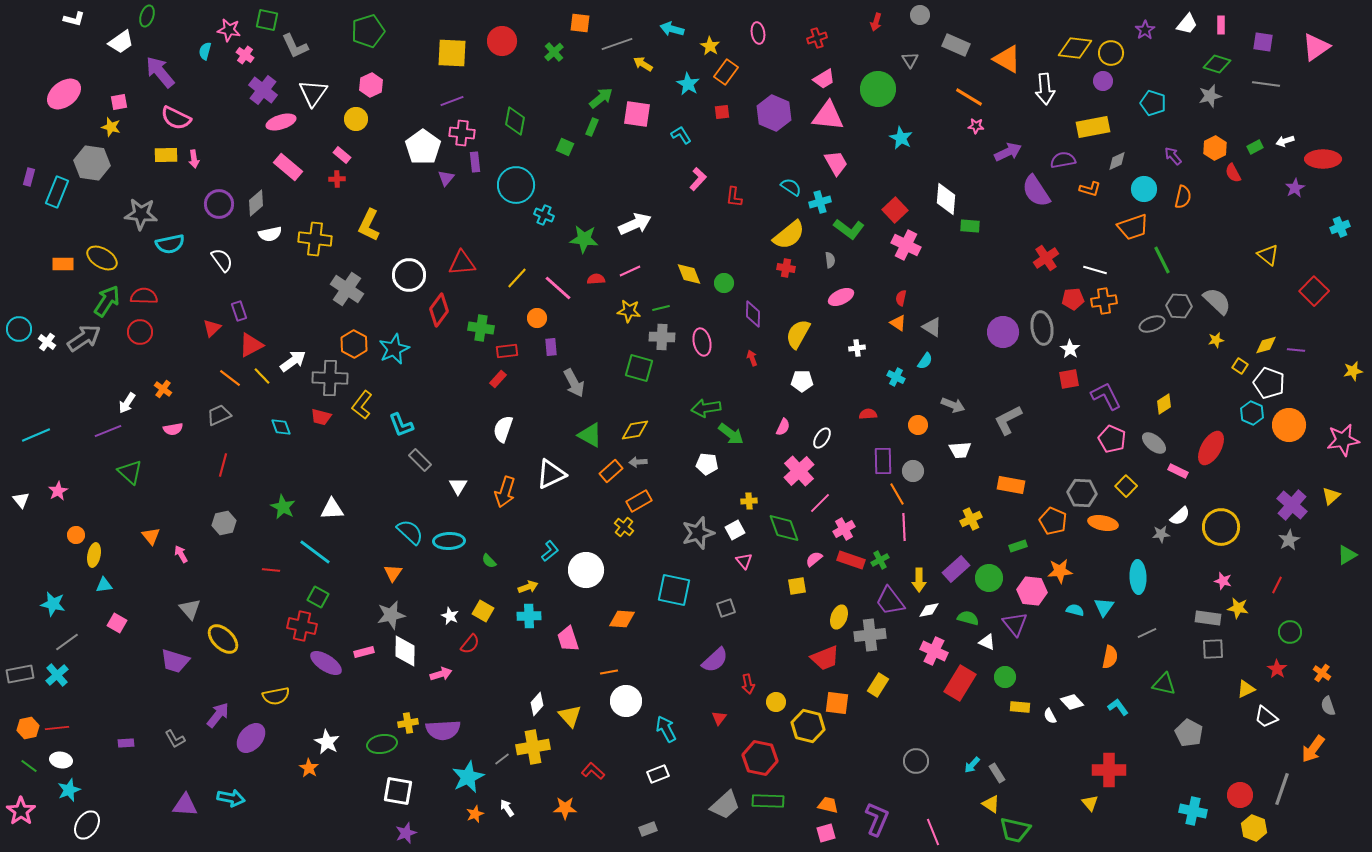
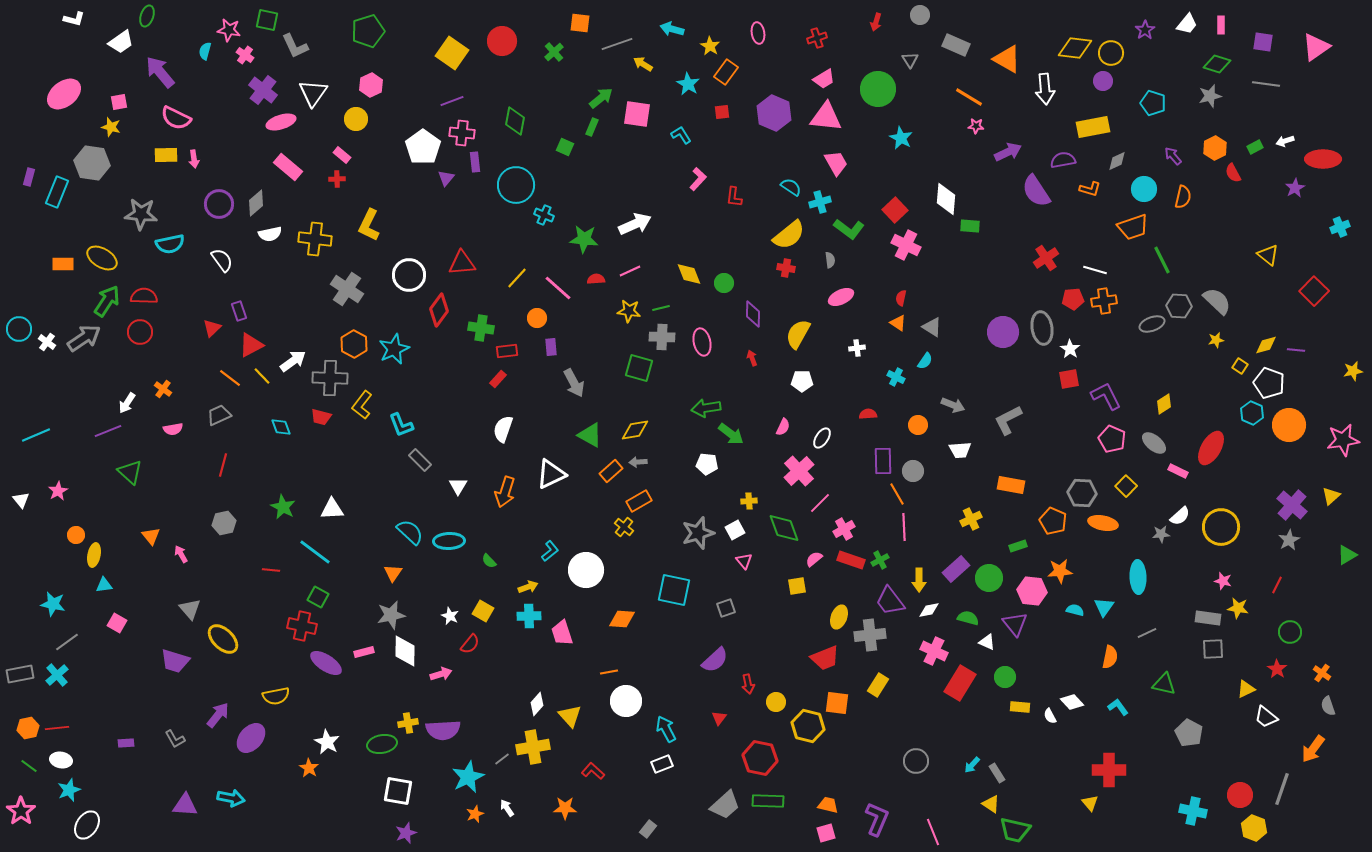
yellow square at (452, 53): rotated 32 degrees clockwise
pink triangle at (828, 116): moved 2 px left, 1 px down
pink trapezoid at (568, 639): moved 6 px left, 6 px up
white rectangle at (658, 774): moved 4 px right, 10 px up
gray rectangle at (648, 829): rotated 30 degrees counterclockwise
